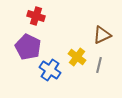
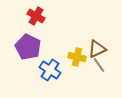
red cross: rotated 12 degrees clockwise
brown triangle: moved 5 px left, 14 px down
yellow cross: rotated 24 degrees counterclockwise
gray line: rotated 49 degrees counterclockwise
